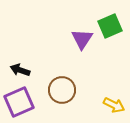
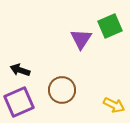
purple triangle: moved 1 px left
